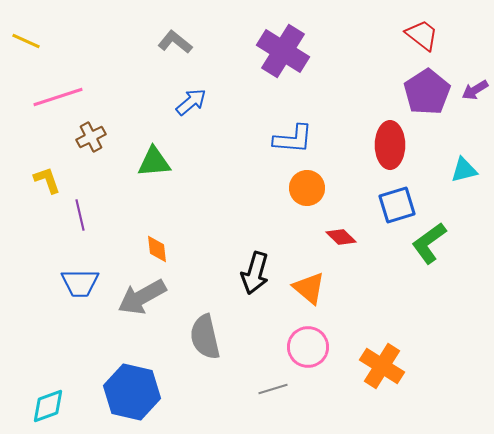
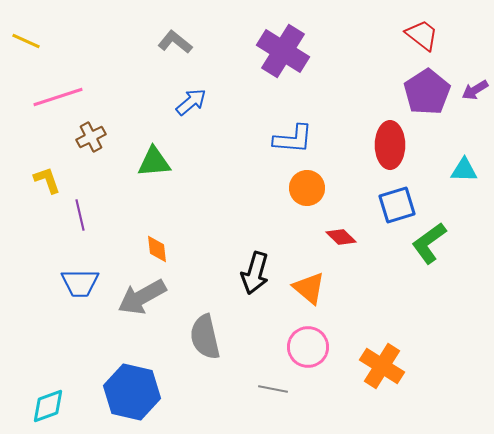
cyan triangle: rotated 16 degrees clockwise
gray line: rotated 28 degrees clockwise
